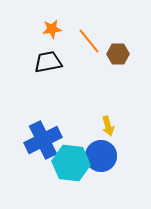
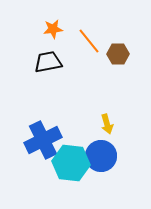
orange star: moved 1 px right
yellow arrow: moved 1 px left, 2 px up
